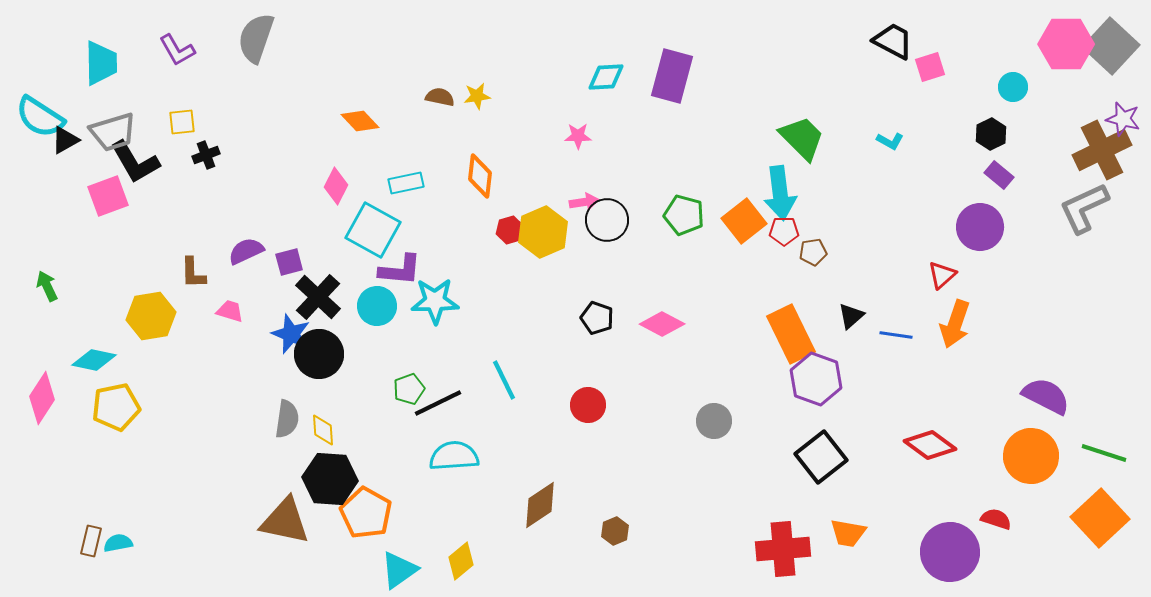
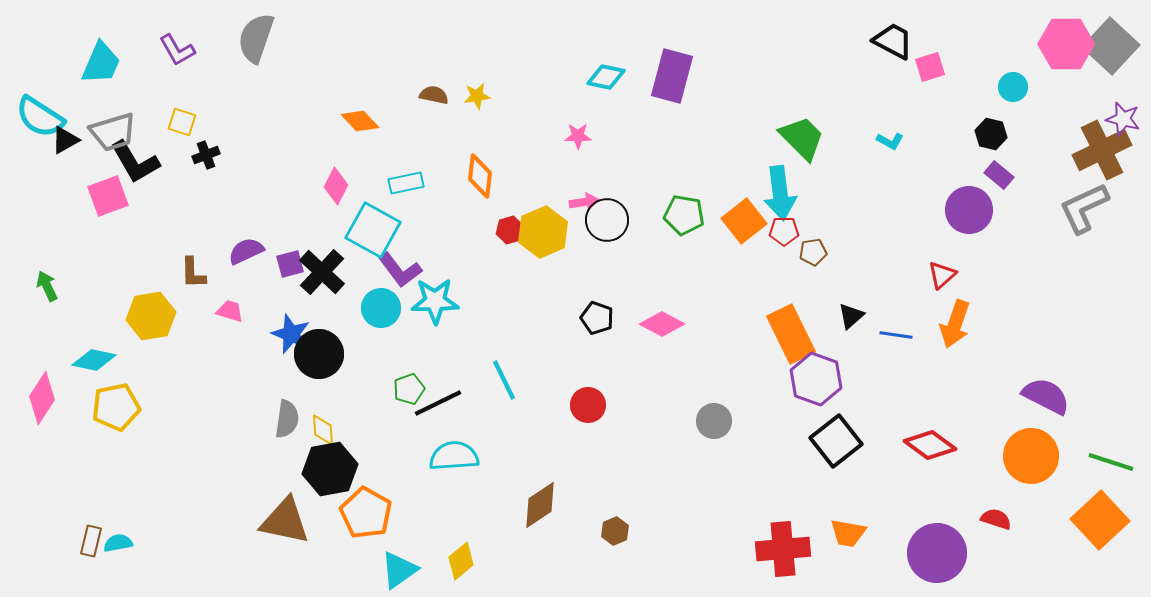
cyan trapezoid at (101, 63): rotated 24 degrees clockwise
cyan diamond at (606, 77): rotated 15 degrees clockwise
brown semicircle at (440, 97): moved 6 px left, 2 px up
yellow square at (182, 122): rotated 24 degrees clockwise
black hexagon at (991, 134): rotated 20 degrees counterclockwise
green pentagon at (684, 215): rotated 6 degrees counterclockwise
purple circle at (980, 227): moved 11 px left, 17 px up
purple square at (289, 262): moved 1 px right, 2 px down
purple L-shape at (400, 270): rotated 48 degrees clockwise
black cross at (318, 297): moved 4 px right, 25 px up
cyan circle at (377, 306): moved 4 px right, 2 px down
green line at (1104, 453): moved 7 px right, 9 px down
black square at (821, 457): moved 15 px right, 16 px up
black hexagon at (330, 479): moved 10 px up; rotated 14 degrees counterclockwise
orange square at (1100, 518): moved 2 px down
purple circle at (950, 552): moved 13 px left, 1 px down
